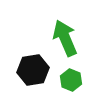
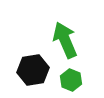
green arrow: moved 2 px down
